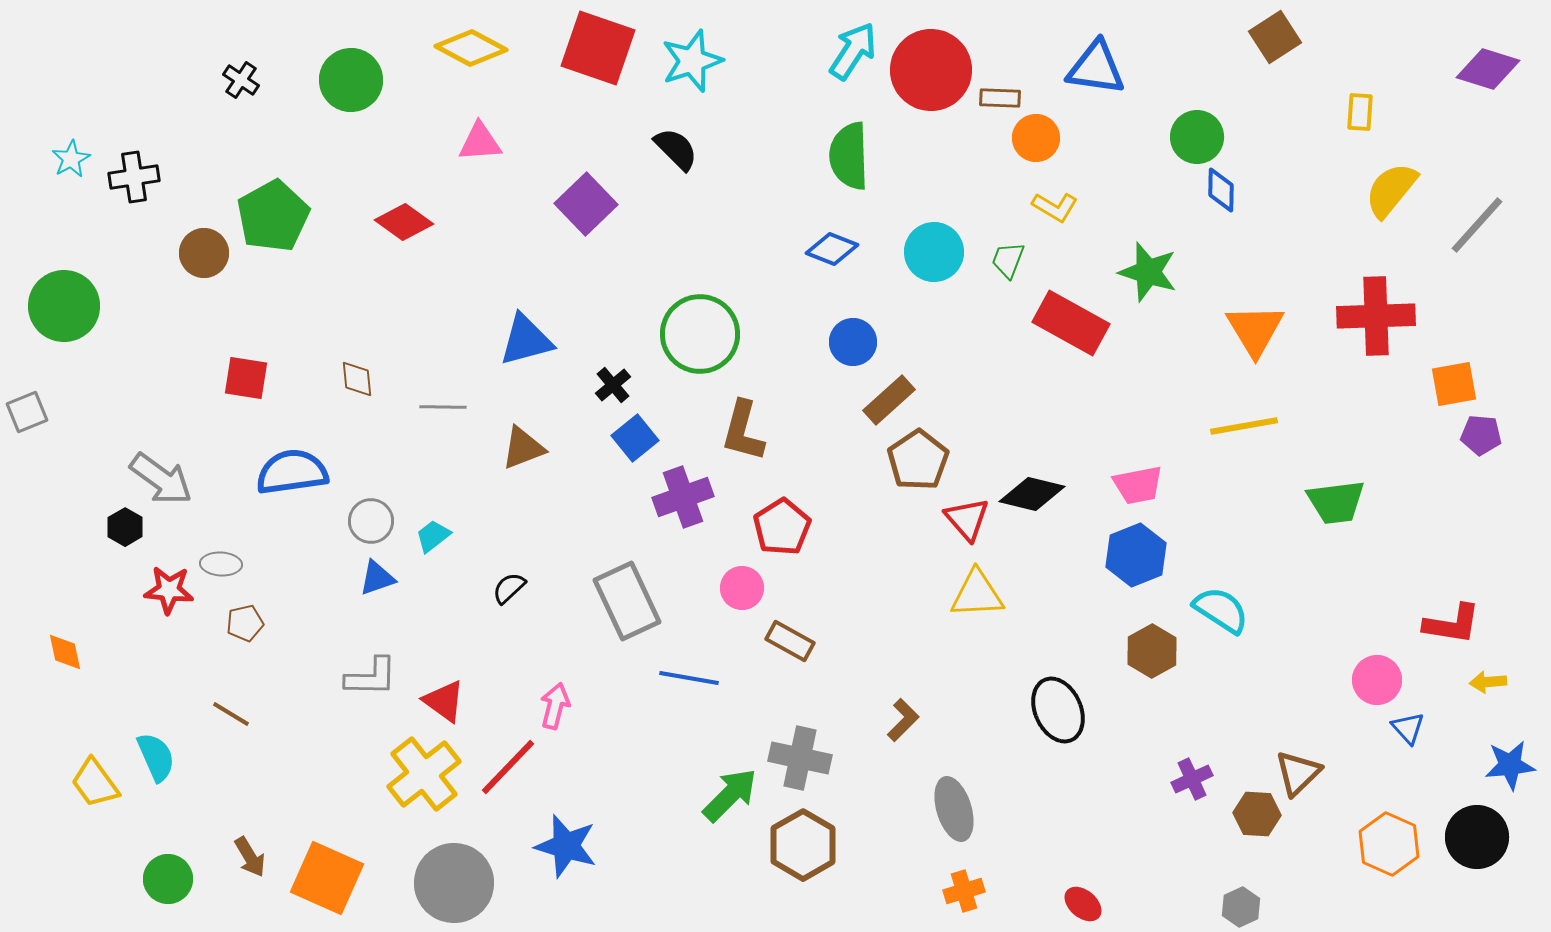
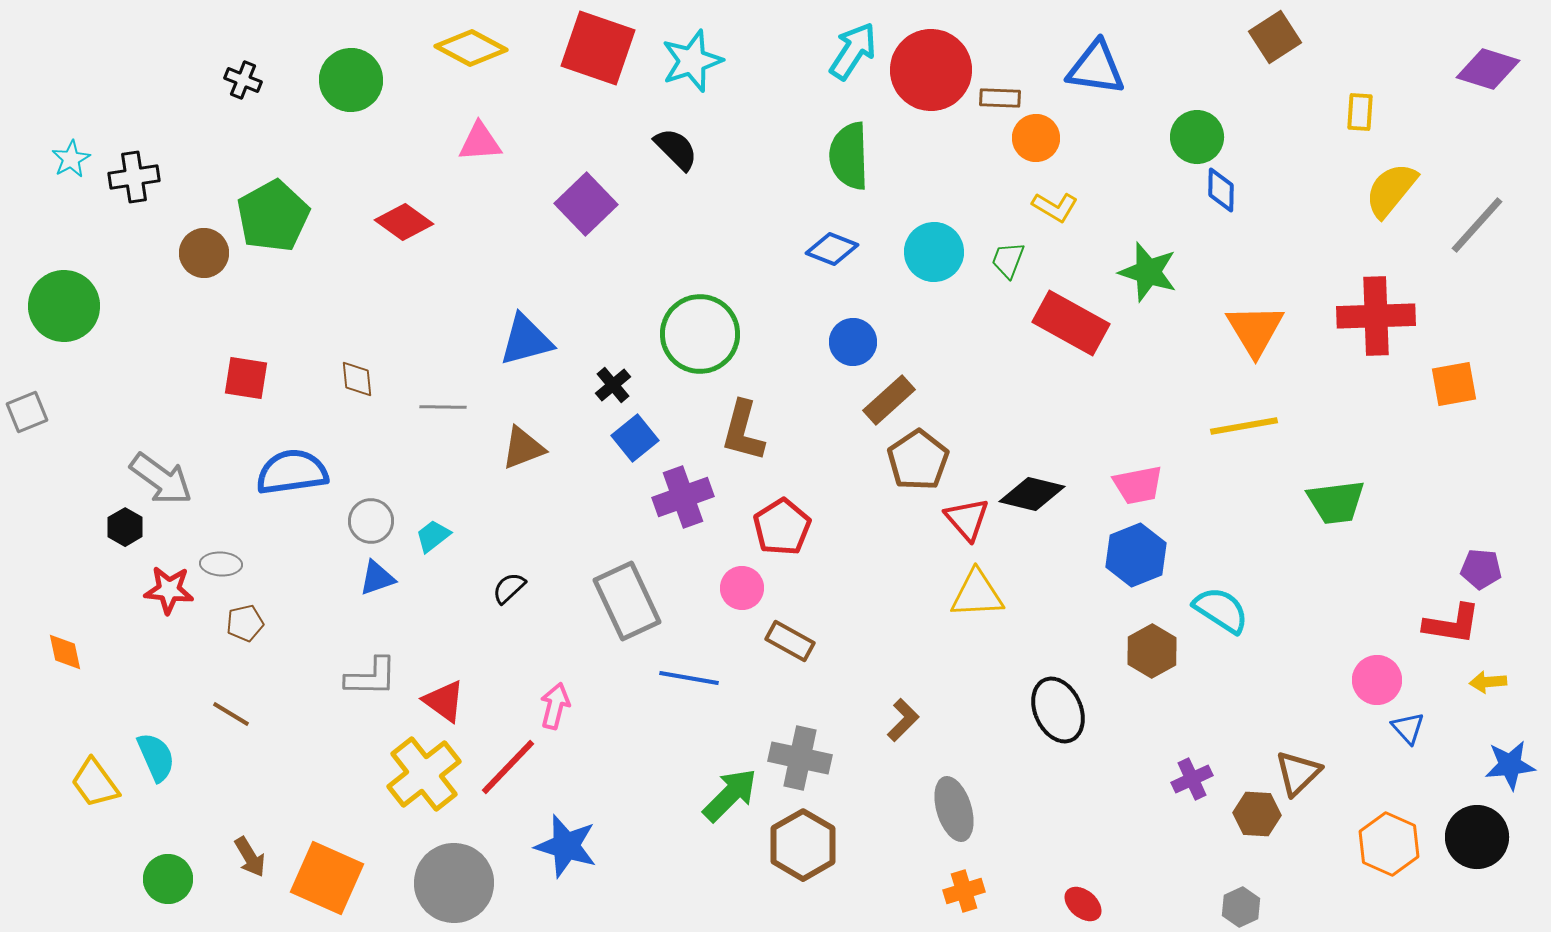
black cross at (241, 80): moved 2 px right; rotated 12 degrees counterclockwise
purple pentagon at (1481, 435): moved 134 px down
